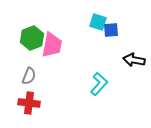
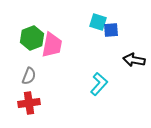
red cross: rotated 15 degrees counterclockwise
